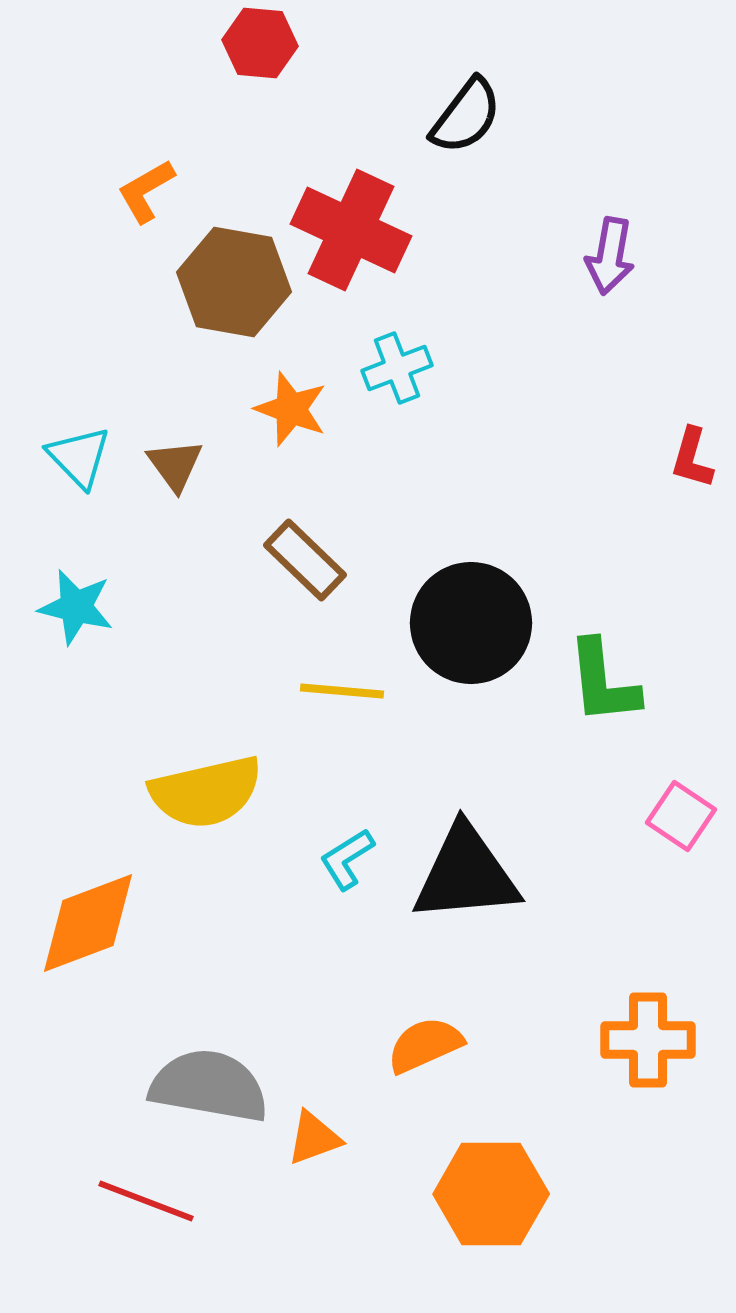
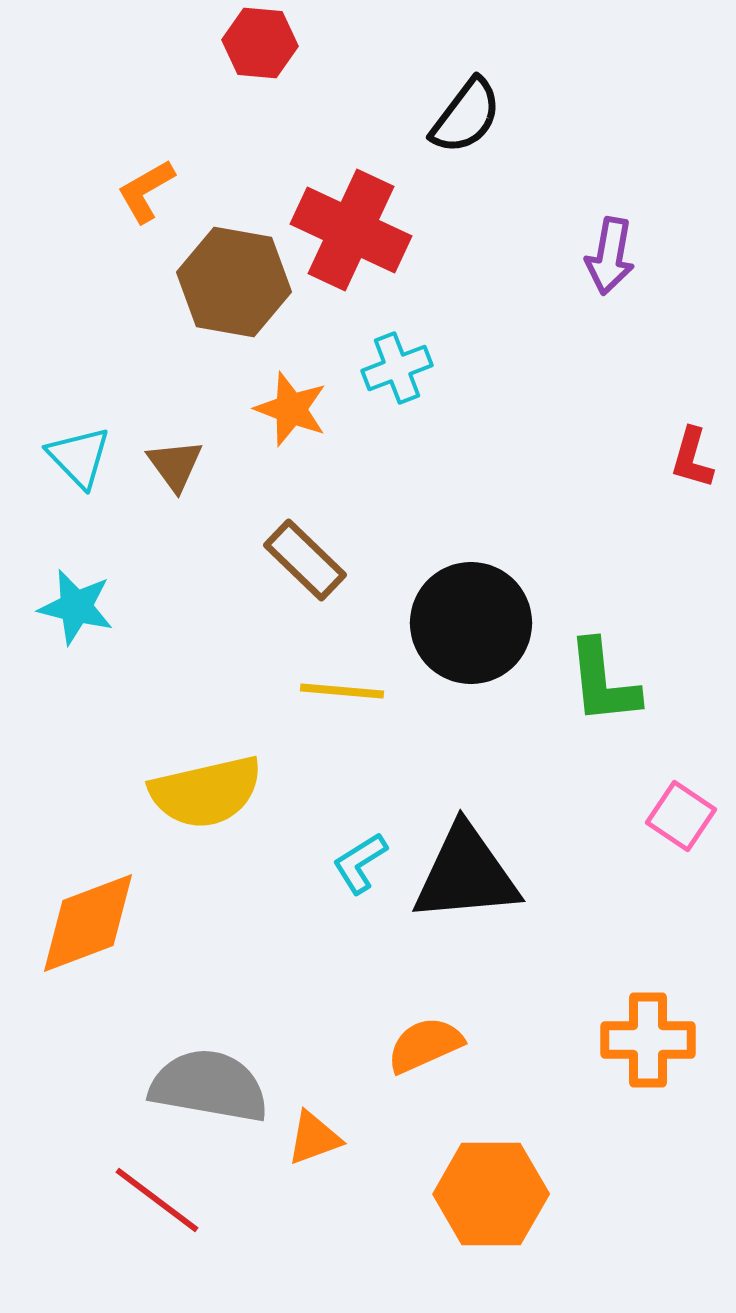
cyan L-shape: moved 13 px right, 4 px down
red line: moved 11 px right, 1 px up; rotated 16 degrees clockwise
